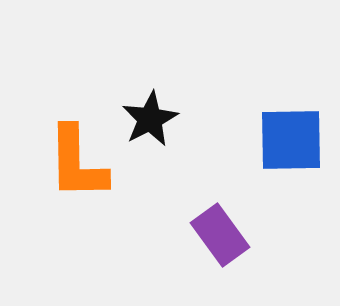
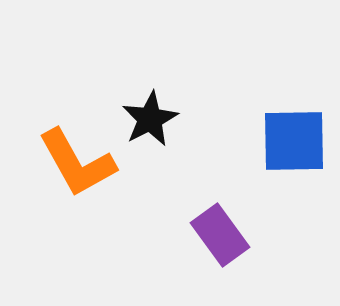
blue square: moved 3 px right, 1 px down
orange L-shape: rotated 28 degrees counterclockwise
